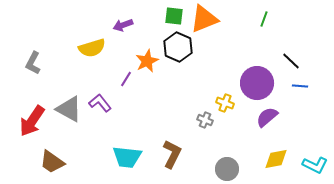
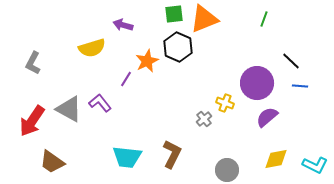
green square: moved 2 px up; rotated 12 degrees counterclockwise
purple arrow: rotated 36 degrees clockwise
gray cross: moved 1 px left, 1 px up; rotated 28 degrees clockwise
gray circle: moved 1 px down
